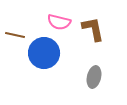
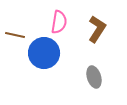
pink semicircle: rotated 95 degrees counterclockwise
brown L-shape: moved 4 px right; rotated 44 degrees clockwise
gray ellipse: rotated 30 degrees counterclockwise
